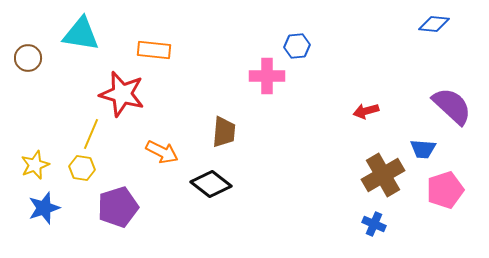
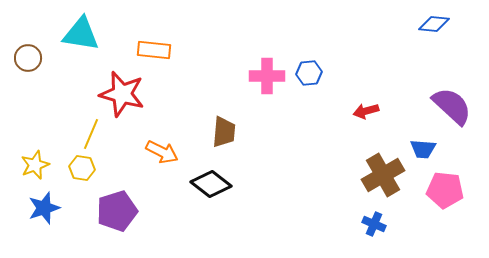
blue hexagon: moved 12 px right, 27 px down
pink pentagon: rotated 24 degrees clockwise
purple pentagon: moved 1 px left, 4 px down
